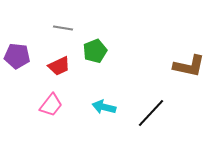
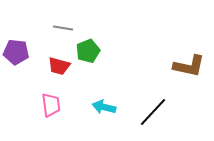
green pentagon: moved 7 px left
purple pentagon: moved 1 px left, 4 px up
red trapezoid: rotated 40 degrees clockwise
pink trapezoid: rotated 45 degrees counterclockwise
black line: moved 2 px right, 1 px up
